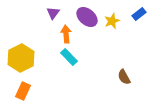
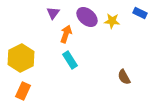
blue rectangle: moved 1 px right, 1 px up; rotated 64 degrees clockwise
yellow star: rotated 28 degrees clockwise
orange arrow: rotated 24 degrees clockwise
cyan rectangle: moved 1 px right, 3 px down; rotated 12 degrees clockwise
